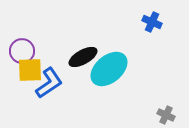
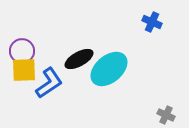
black ellipse: moved 4 px left, 2 px down
yellow square: moved 6 px left
